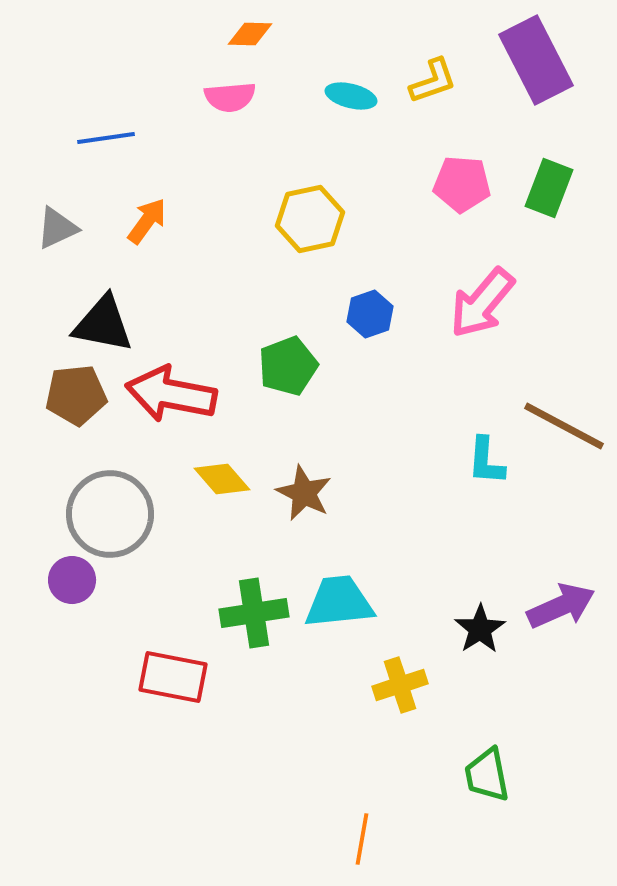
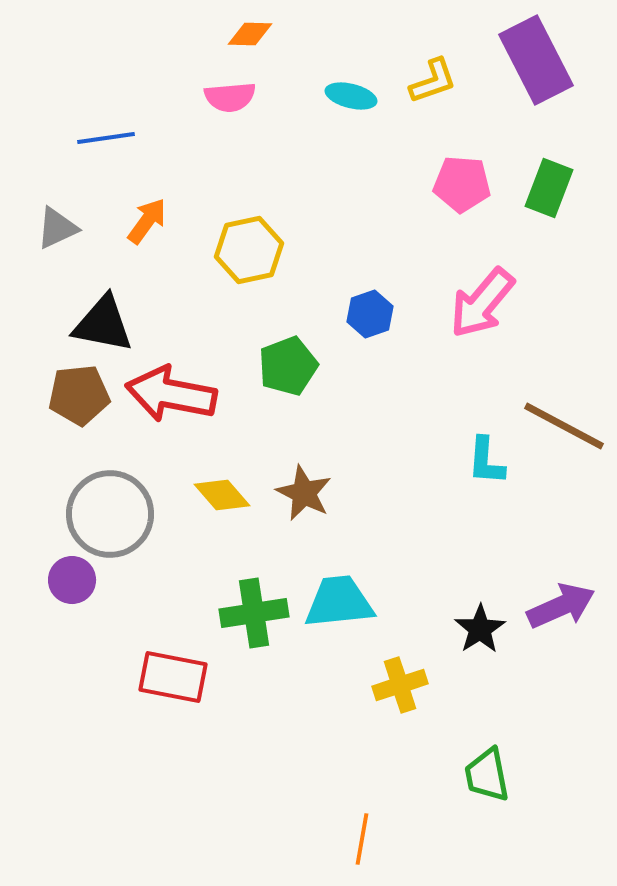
yellow hexagon: moved 61 px left, 31 px down
brown pentagon: moved 3 px right
yellow diamond: moved 16 px down
